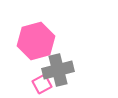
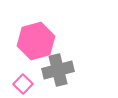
pink square: moved 19 px left; rotated 18 degrees counterclockwise
